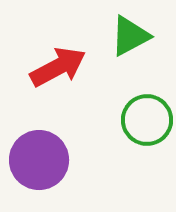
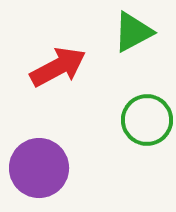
green triangle: moved 3 px right, 4 px up
purple circle: moved 8 px down
